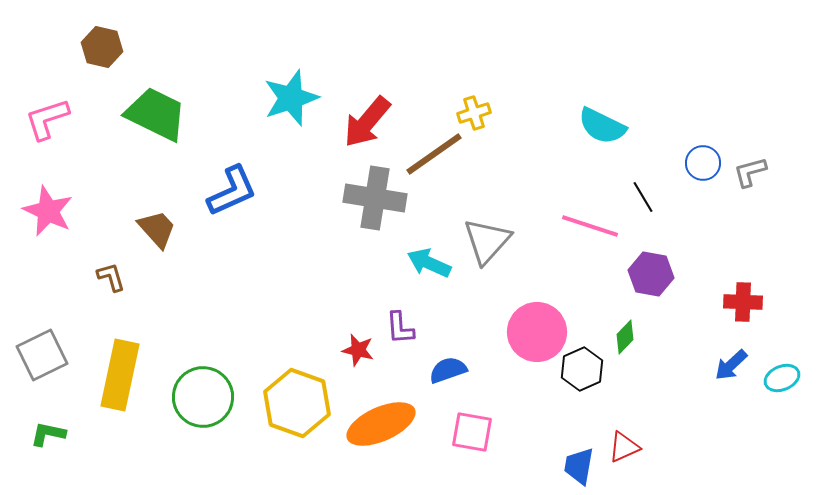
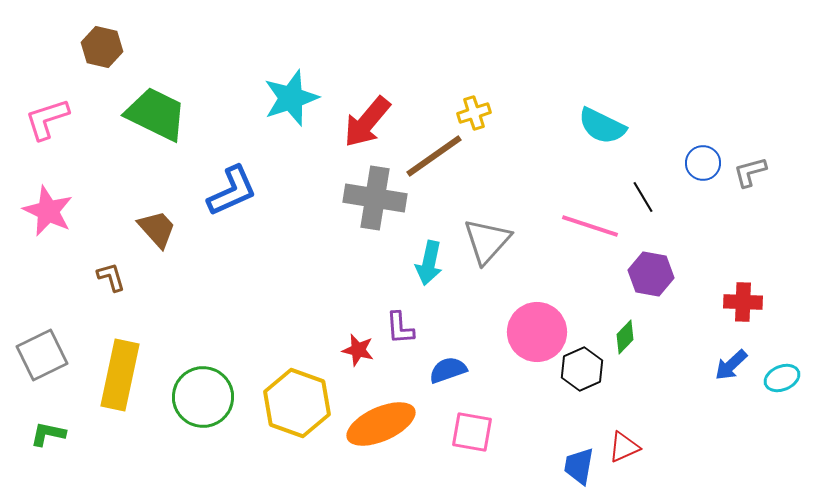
brown line: moved 2 px down
cyan arrow: rotated 102 degrees counterclockwise
